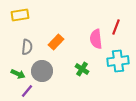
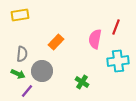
pink semicircle: moved 1 px left; rotated 18 degrees clockwise
gray semicircle: moved 5 px left, 7 px down
green cross: moved 13 px down
